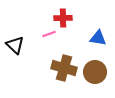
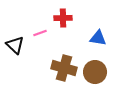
pink line: moved 9 px left, 1 px up
